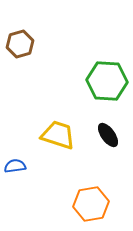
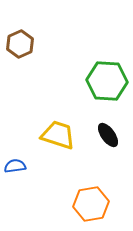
brown hexagon: rotated 8 degrees counterclockwise
